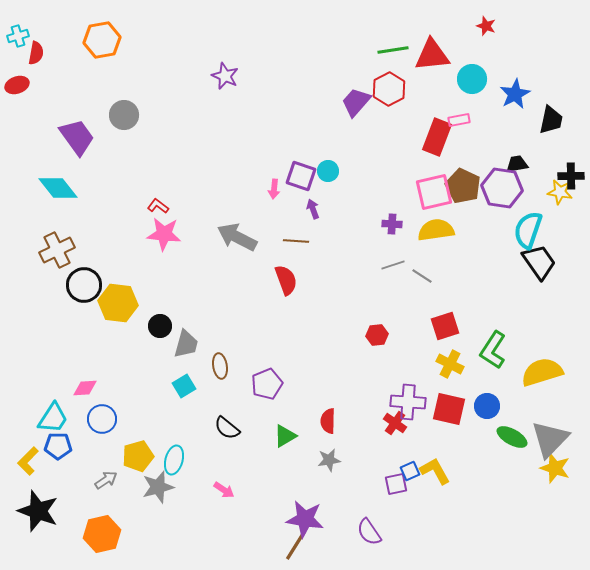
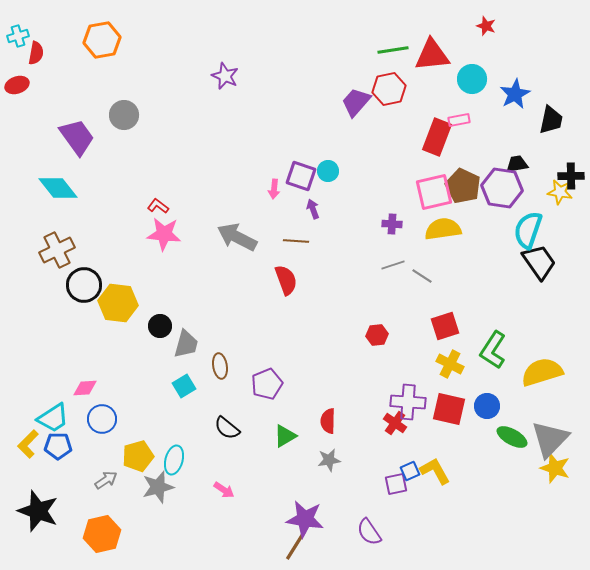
red hexagon at (389, 89): rotated 16 degrees clockwise
yellow semicircle at (436, 230): moved 7 px right, 1 px up
cyan trapezoid at (53, 418): rotated 24 degrees clockwise
yellow L-shape at (28, 461): moved 17 px up
